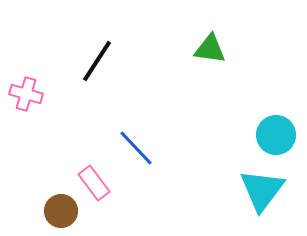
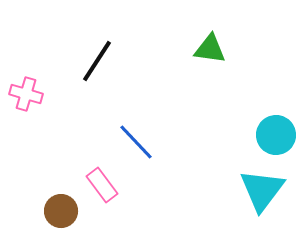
blue line: moved 6 px up
pink rectangle: moved 8 px right, 2 px down
